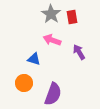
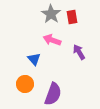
blue triangle: rotated 32 degrees clockwise
orange circle: moved 1 px right, 1 px down
